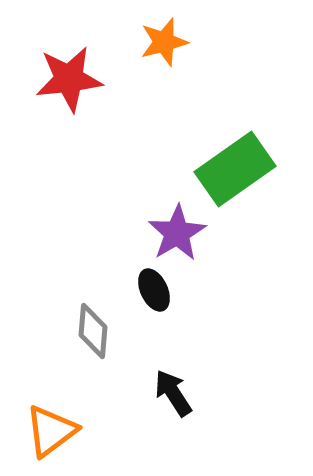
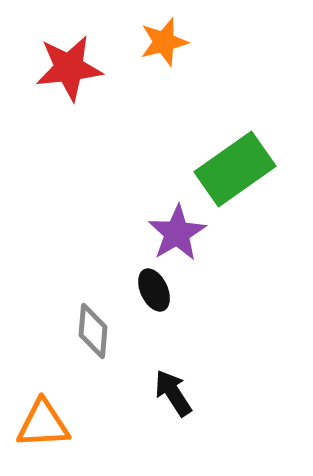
red star: moved 11 px up
orange triangle: moved 8 px left, 7 px up; rotated 34 degrees clockwise
